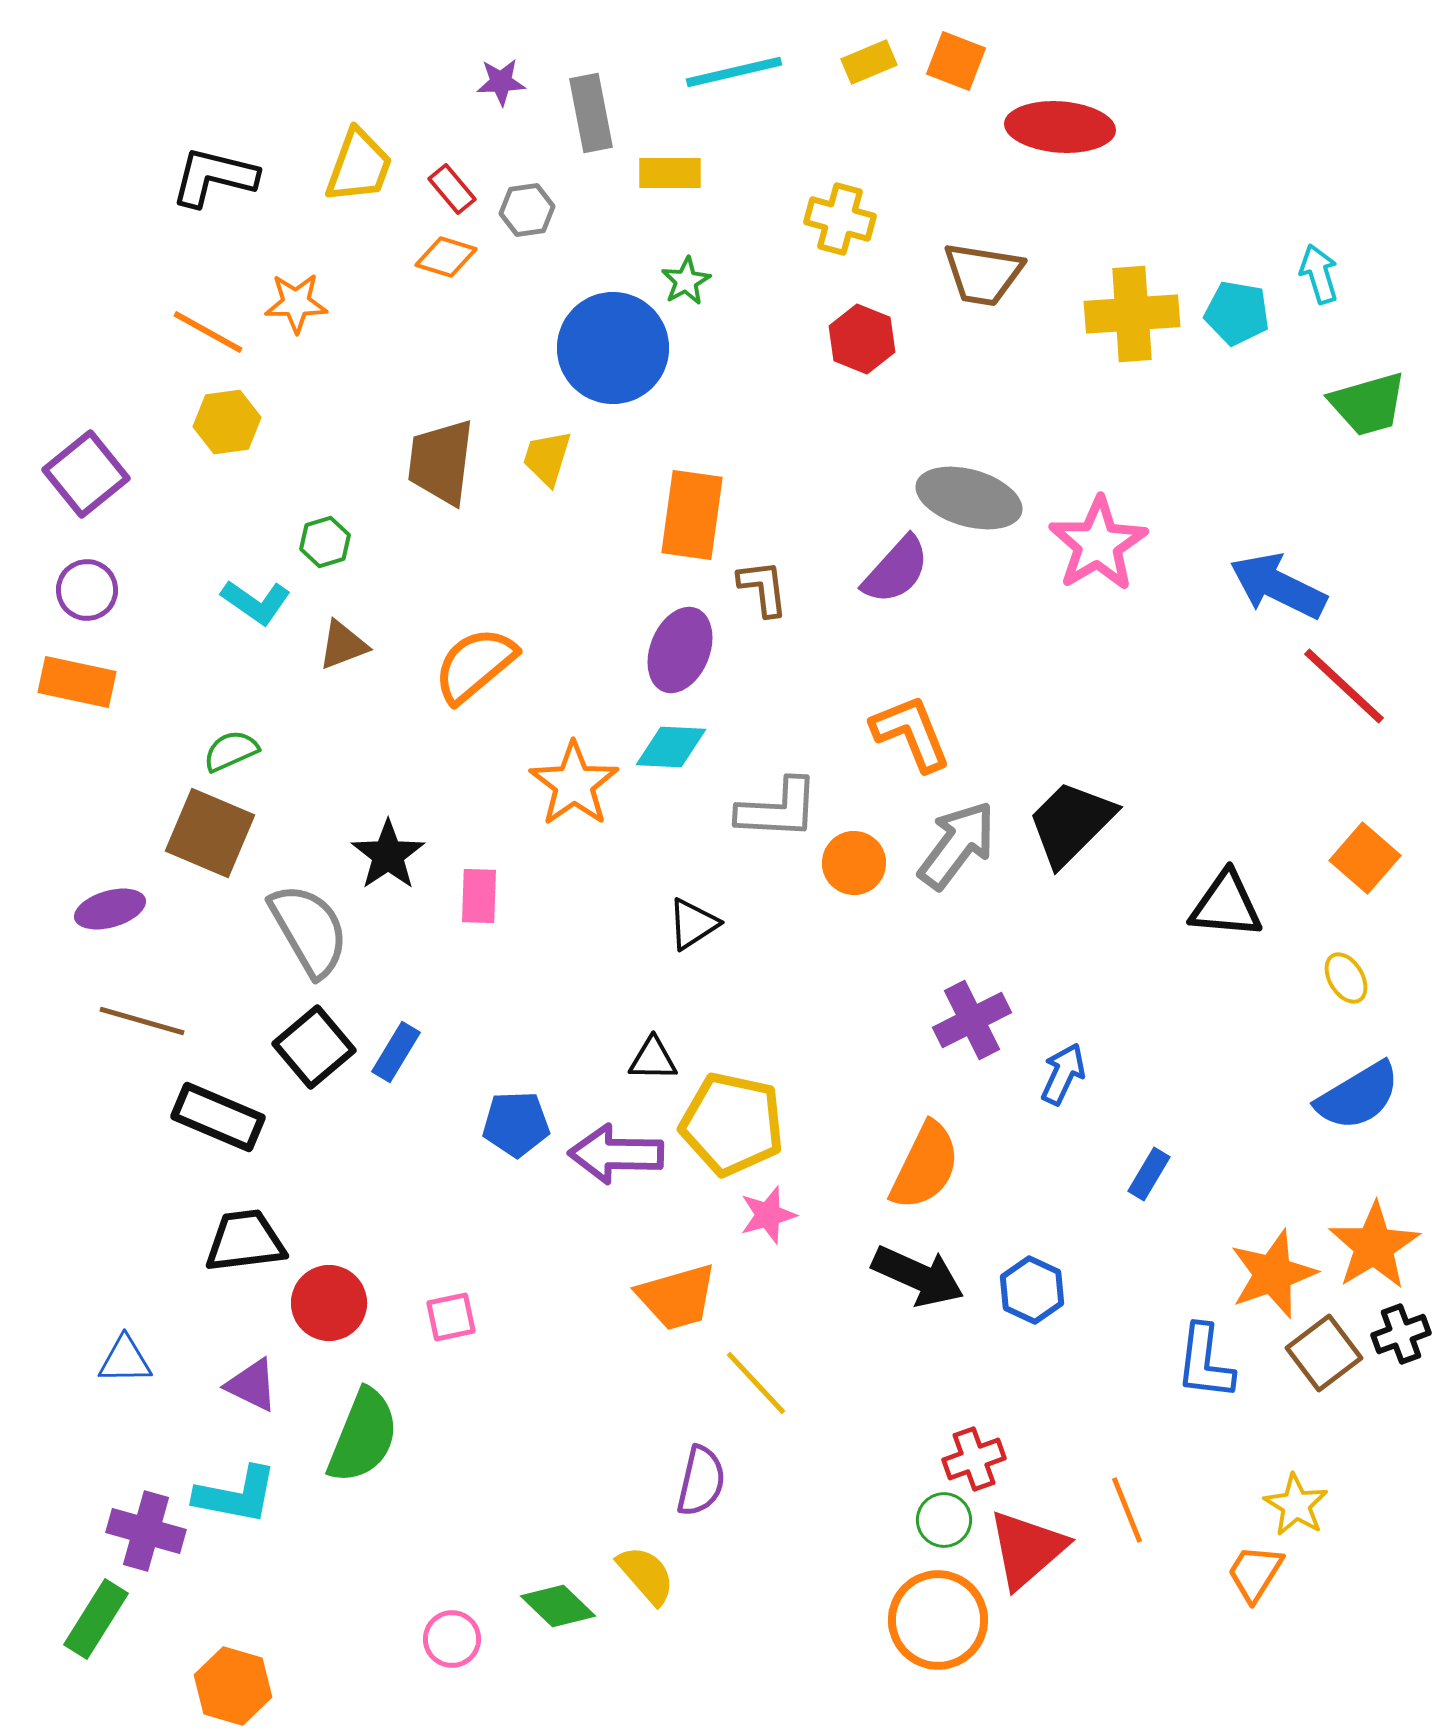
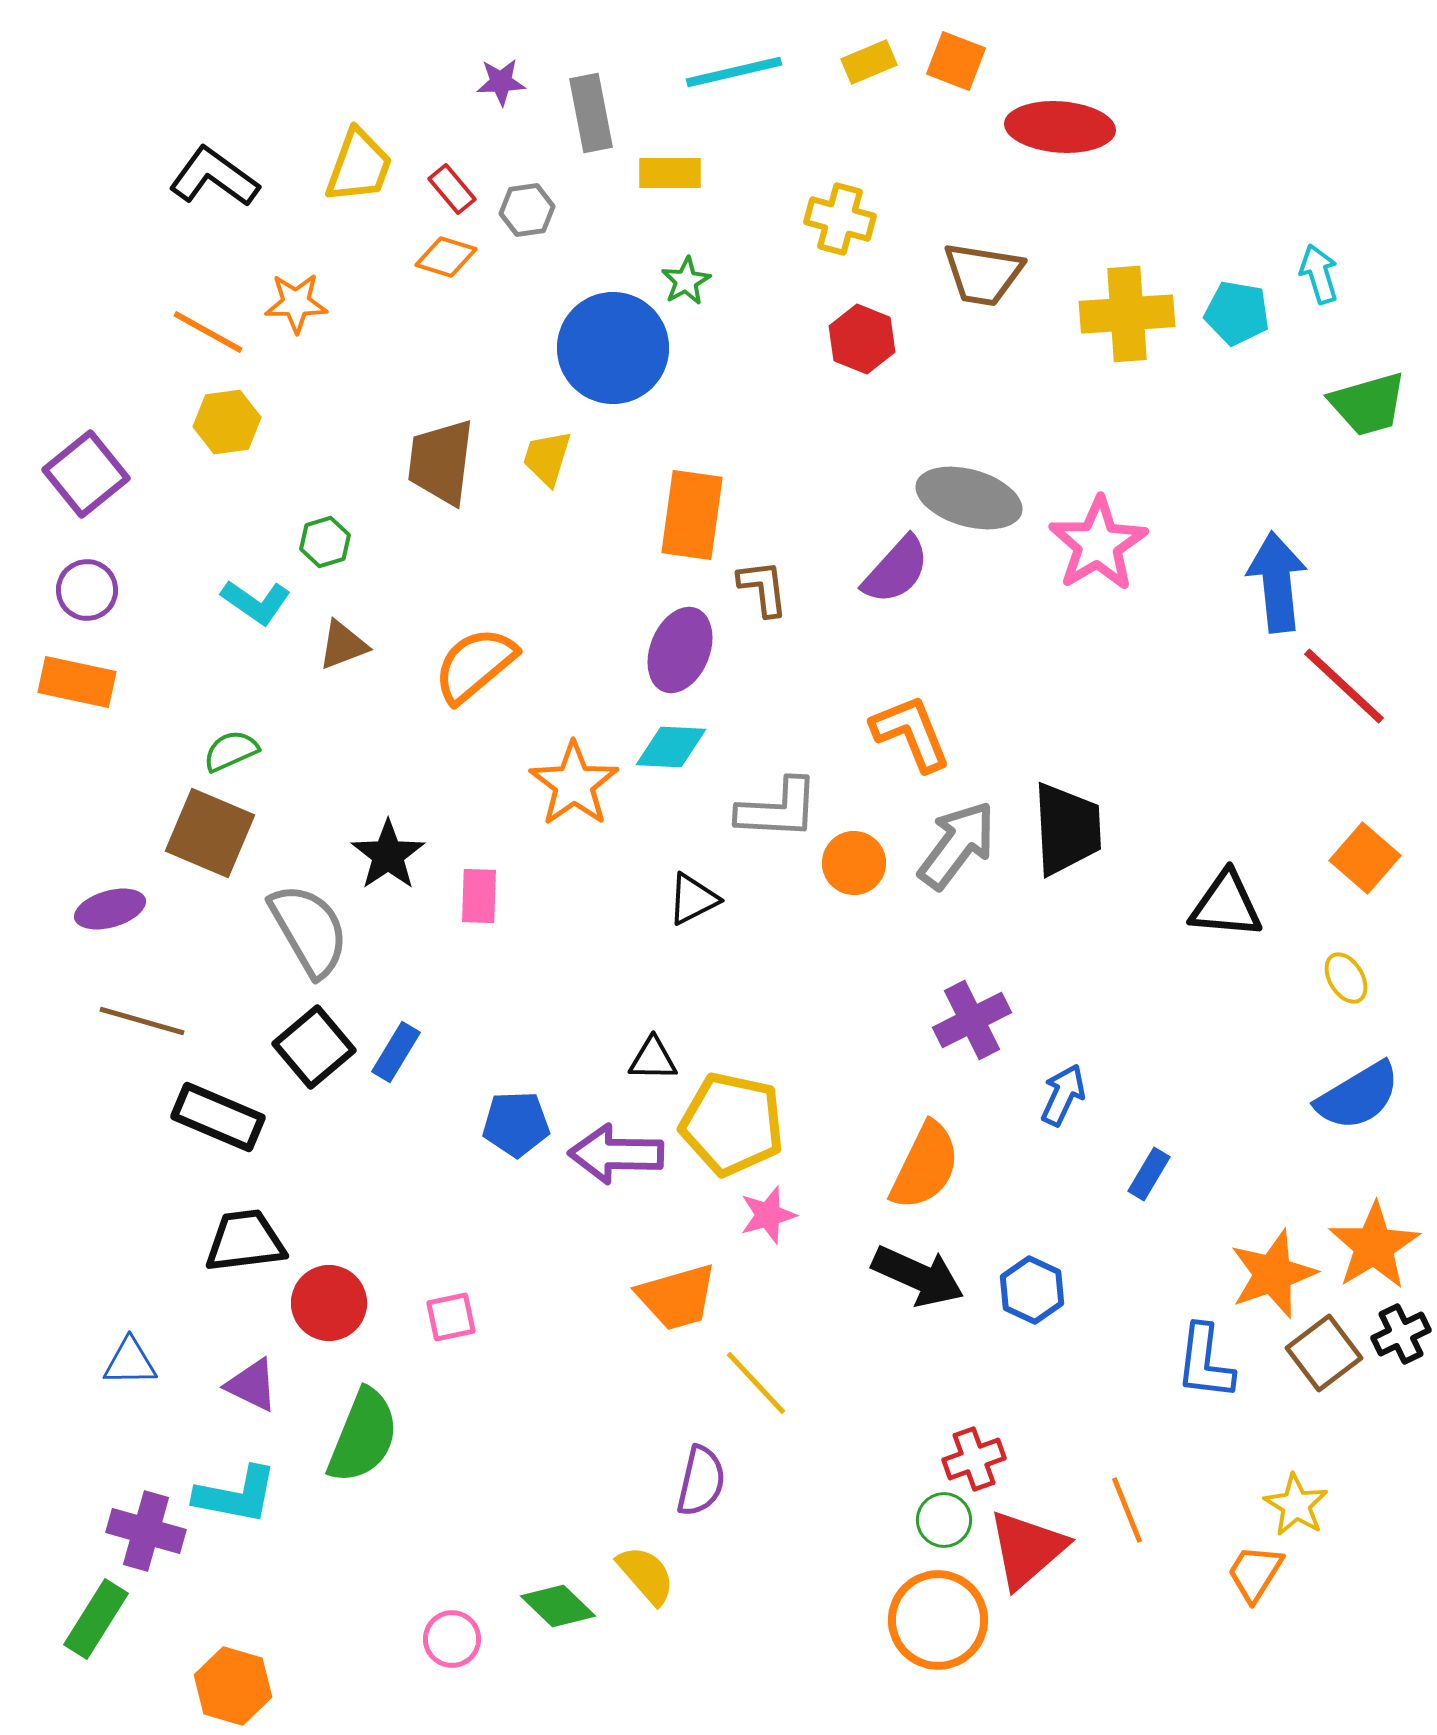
black L-shape at (214, 177): rotated 22 degrees clockwise
yellow cross at (1132, 314): moved 5 px left
blue arrow at (1278, 586): moved 1 px left, 4 px up; rotated 58 degrees clockwise
black trapezoid at (1071, 823): moved 4 px left, 6 px down; rotated 132 degrees clockwise
black triangle at (693, 924): moved 25 px up; rotated 6 degrees clockwise
blue arrow at (1063, 1074): moved 21 px down
black cross at (1401, 1334): rotated 6 degrees counterclockwise
blue triangle at (125, 1360): moved 5 px right, 2 px down
